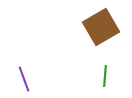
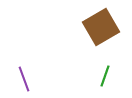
green line: rotated 15 degrees clockwise
